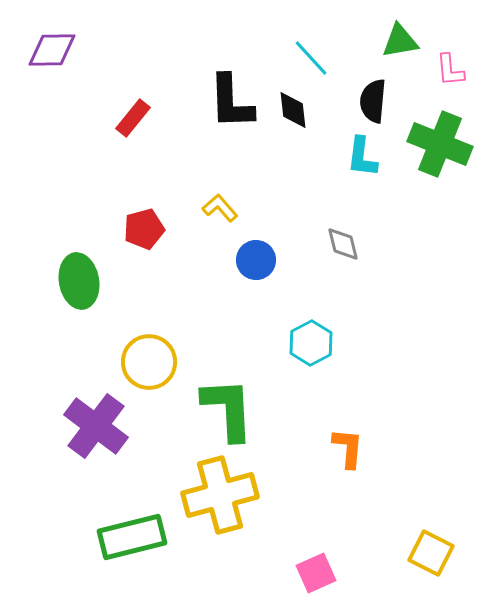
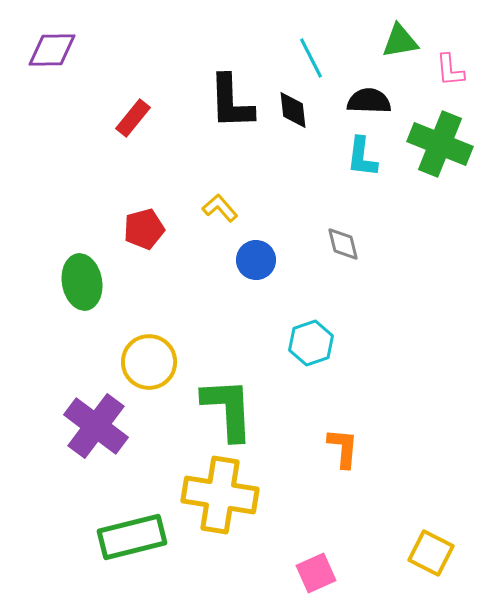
cyan line: rotated 15 degrees clockwise
black semicircle: moved 4 px left; rotated 87 degrees clockwise
green ellipse: moved 3 px right, 1 px down
cyan hexagon: rotated 9 degrees clockwise
orange L-shape: moved 5 px left
yellow cross: rotated 24 degrees clockwise
